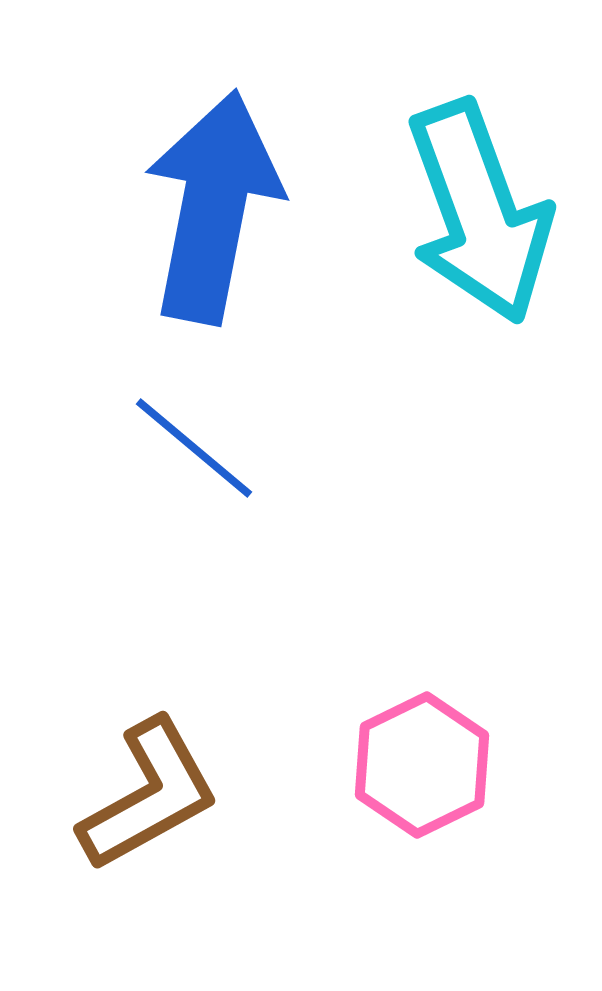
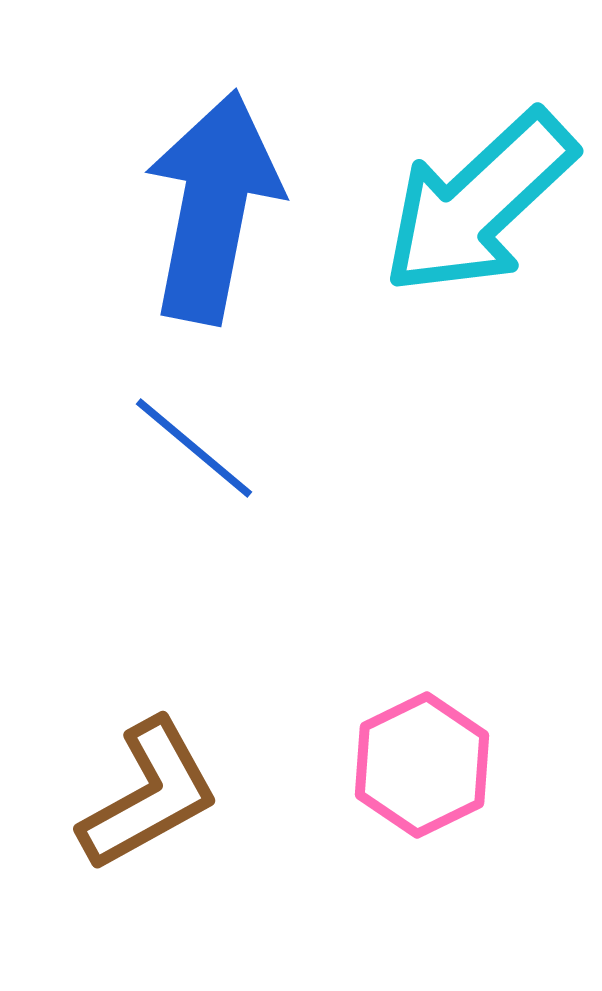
cyan arrow: moved 9 px up; rotated 67 degrees clockwise
